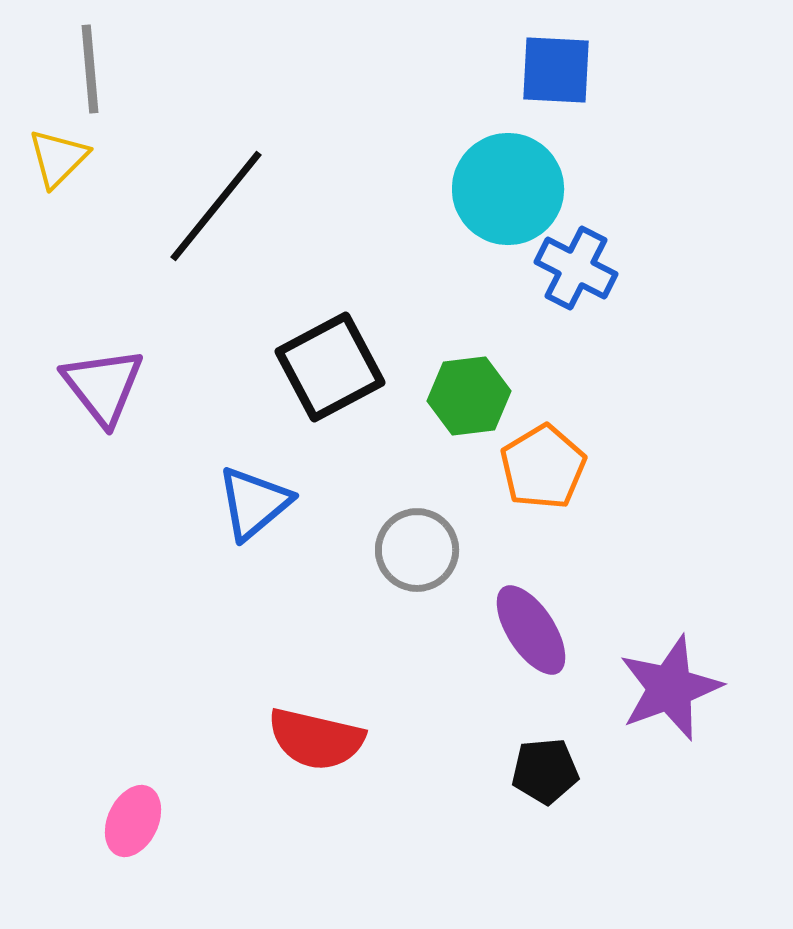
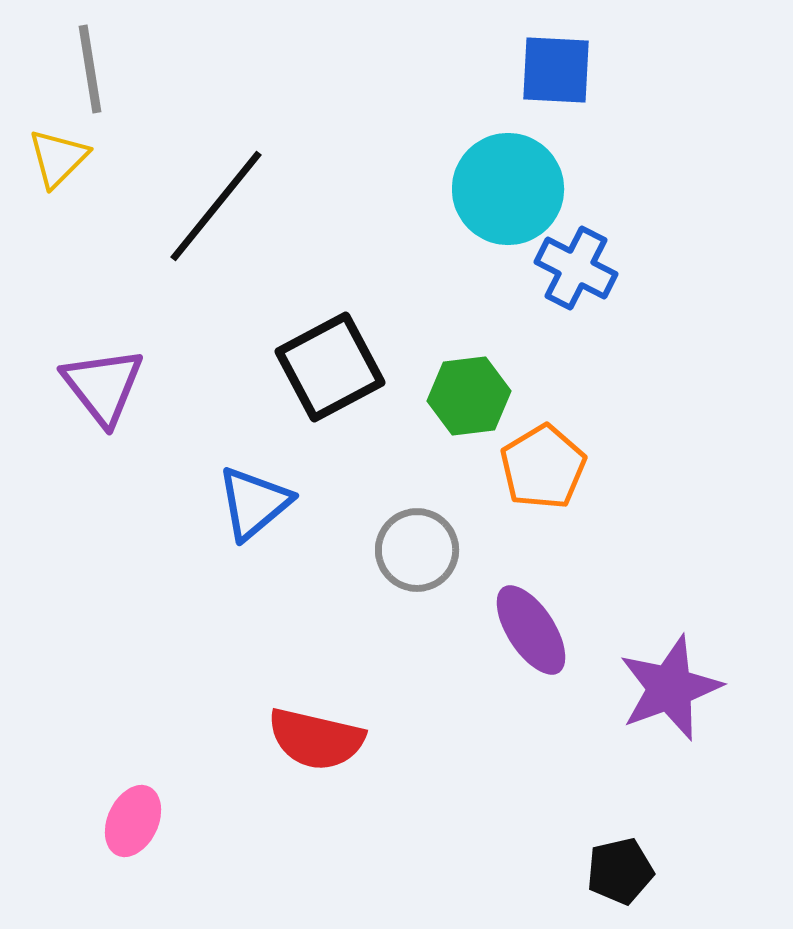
gray line: rotated 4 degrees counterclockwise
black pentagon: moved 75 px right, 100 px down; rotated 8 degrees counterclockwise
